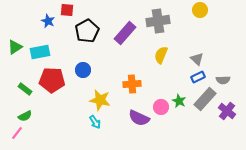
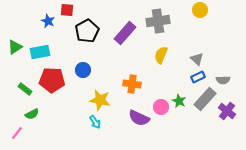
orange cross: rotated 12 degrees clockwise
green semicircle: moved 7 px right, 2 px up
